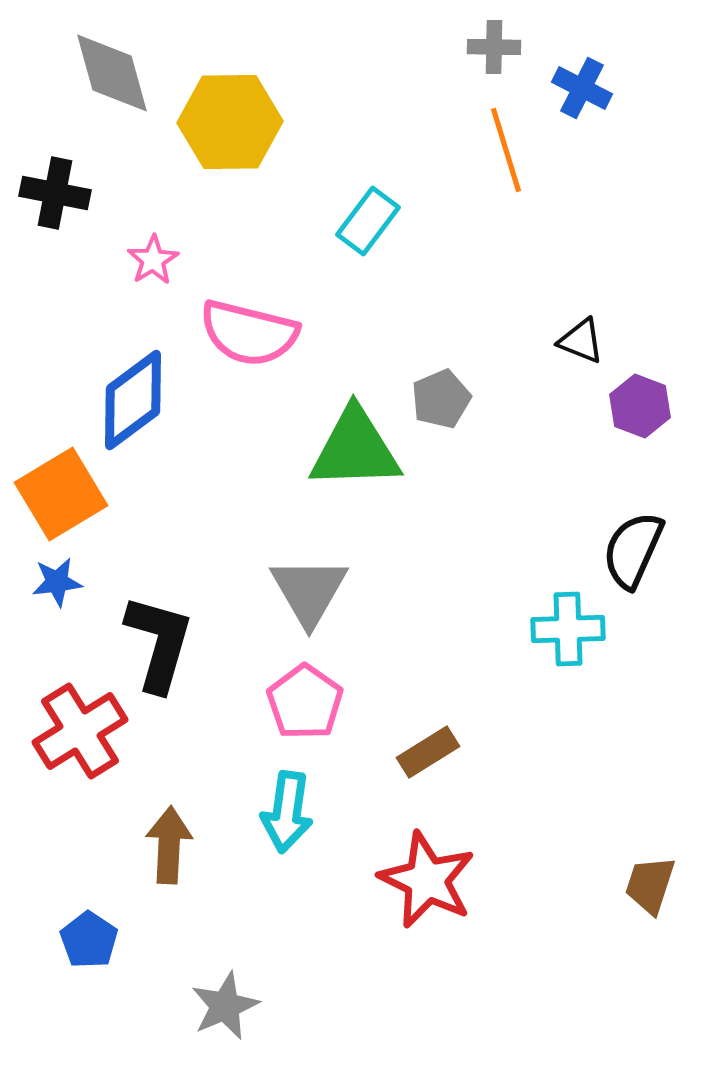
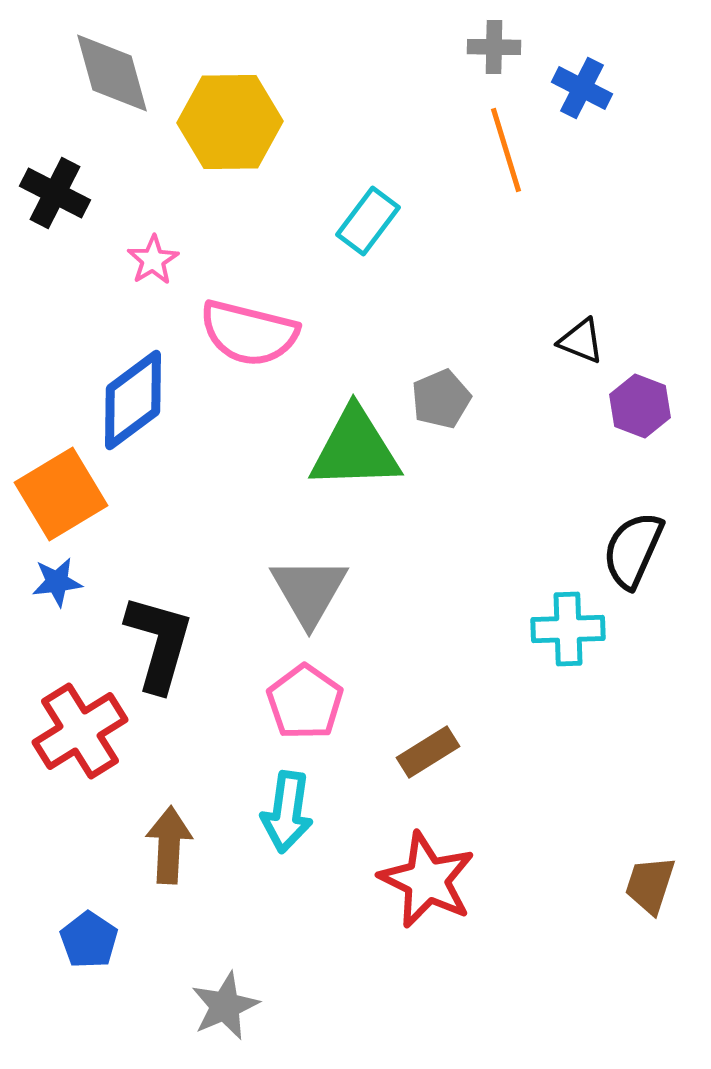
black cross: rotated 16 degrees clockwise
